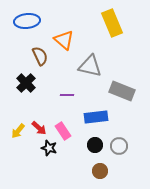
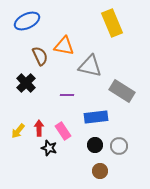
blue ellipse: rotated 20 degrees counterclockwise
orange triangle: moved 6 px down; rotated 30 degrees counterclockwise
gray rectangle: rotated 10 degrees clockwise
red arrow: rotated 133 degrees counterclockwise
